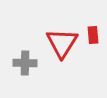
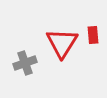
gray cross: rotated 20 degrees counterclockwise
